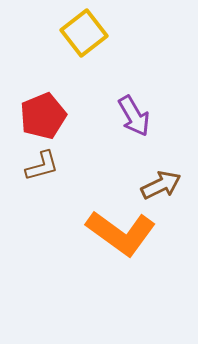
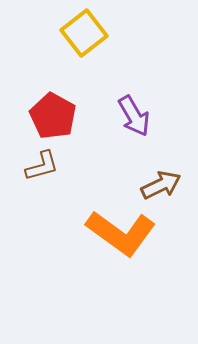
red pentagon: moved 10 px right; rotated 21 degrees counterclockwise
